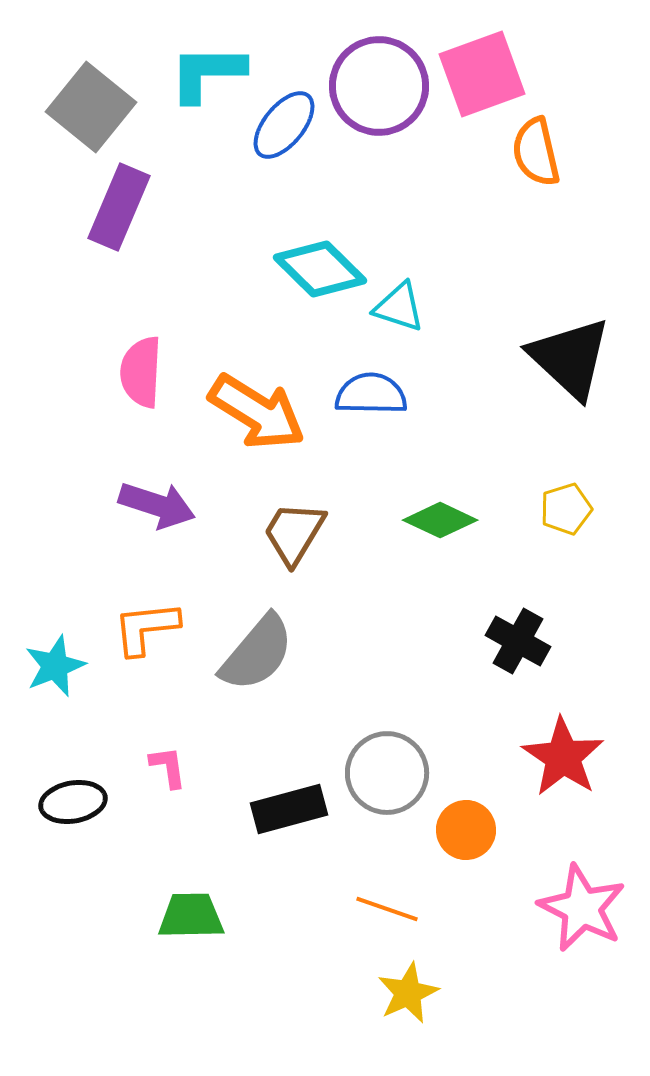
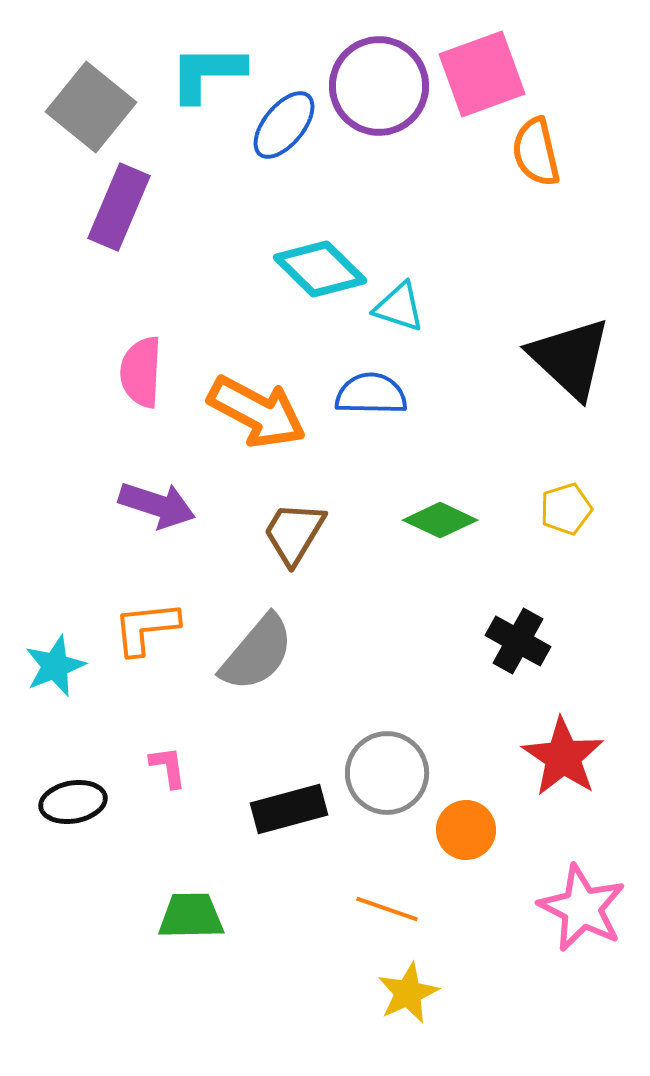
orange arrow: rotated 4 degrees counterclockwise
